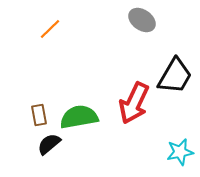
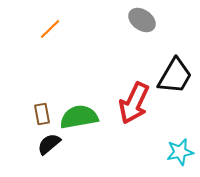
brown rectangle: moved 3 px right, 1 px up
